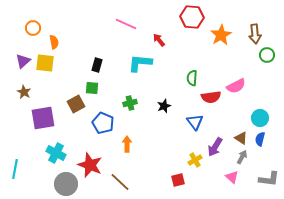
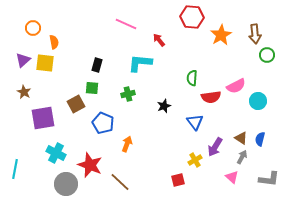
purple triangle: moved 1 px up
green cross: moved 2 px left, 9 px up
cyan circle: moved 2 px left, 17 px up
orange arrow: rotated 21 degrees clockwise
